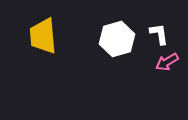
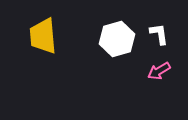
pink arrow: moved 8 px left, 9 px down
